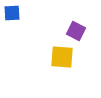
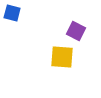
blue square: rotated 18 degrees clockwise
